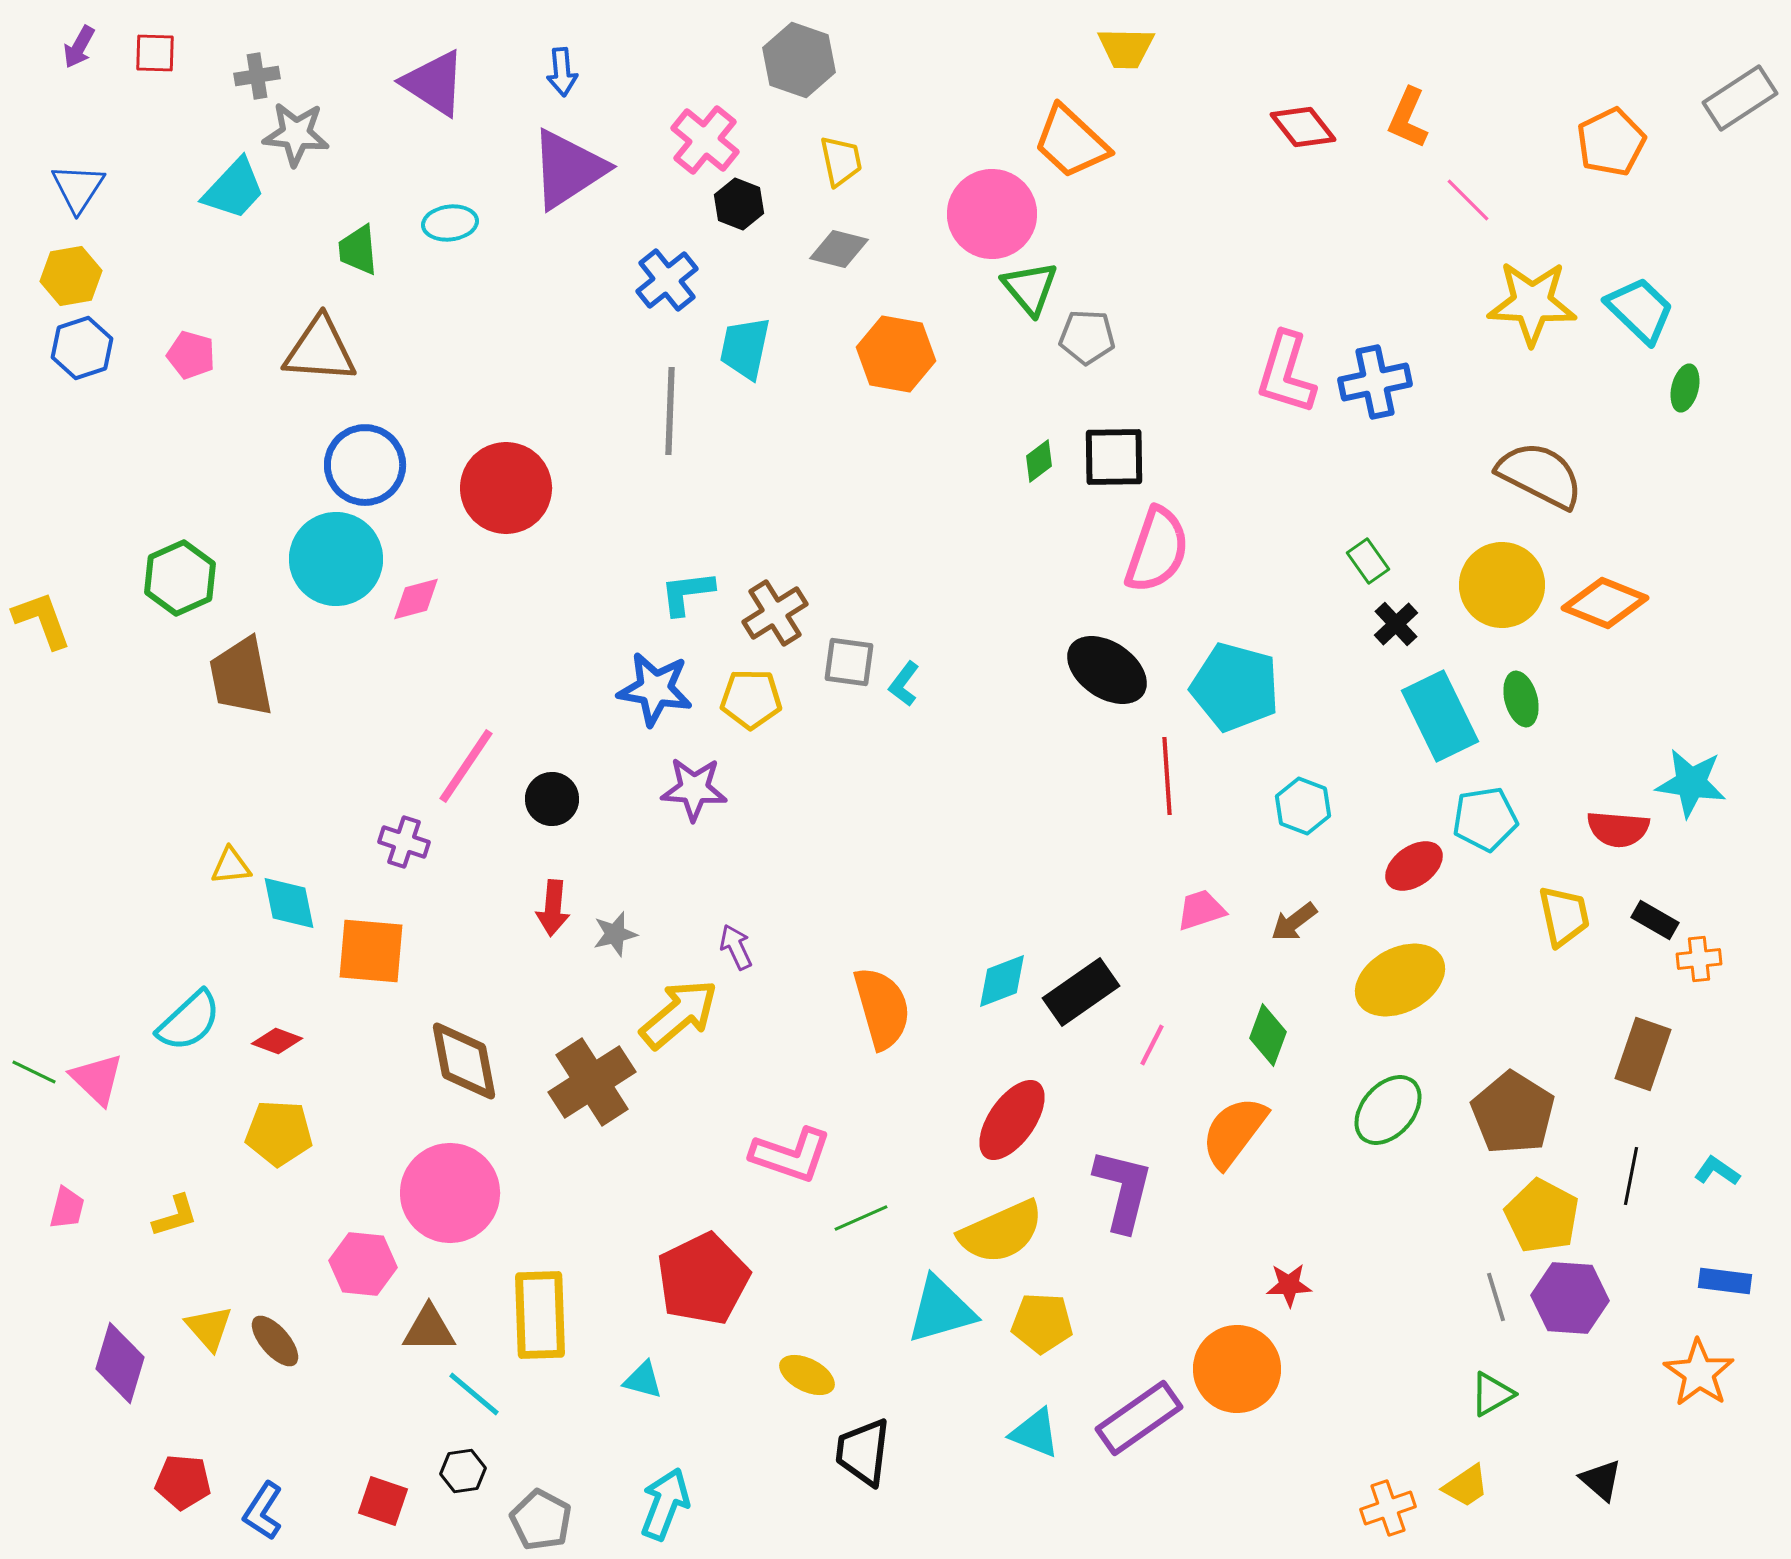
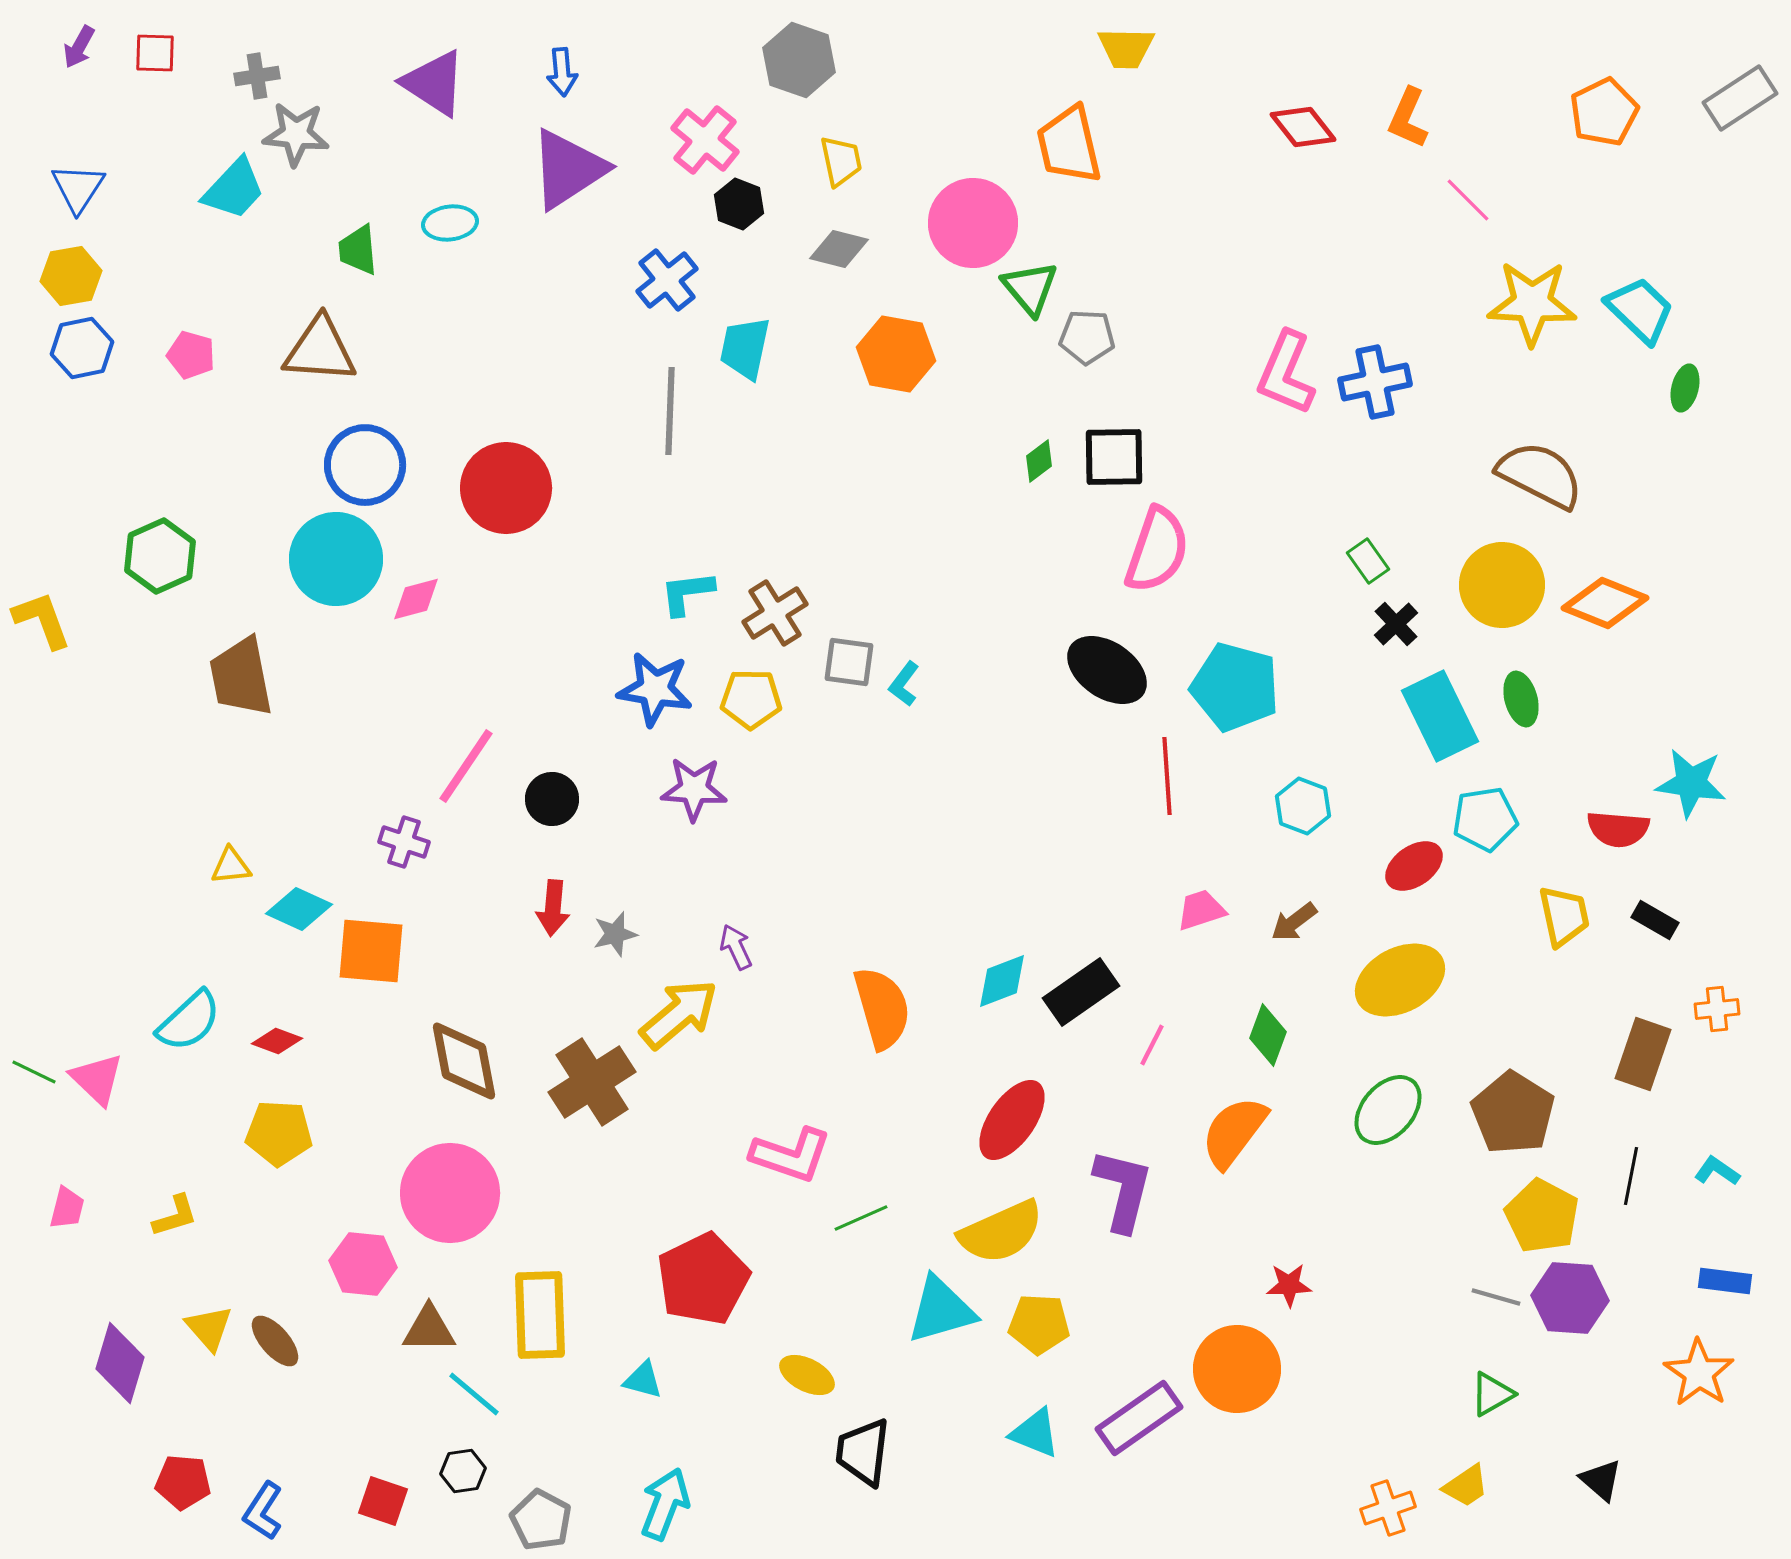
orange trapezoid at (1071, 142): moved 2 px left, 3 px down; rotated 34 degrees clockwise
orange pentagon at (1611, 142): moved 7 px left, 30 px up
pink circle at (992, 214): moved 19 px left, 9 px down
blue hexagon at (82, 348): rotated 6 degrees clockwise
pink L-shape at (1286, 373): rotated 6 degrees clockwise
green hexagon at (180, 578): moved 20 px left, 22 px up
cyan diamond at (289, 903): moved 10 px right, 6 px down; rotated 54 degrees counterclockwise
orange cross at (1699, 959): moved 18 px right, 50 px down
gray line at (1496, 1297): rotated 57 degrees counterclockwise
yellow pentagon at (1042, 1323): moved 3 px left, 1 px down
